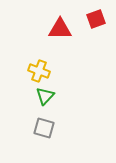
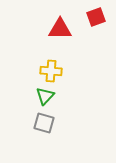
red square: moved 2 px up
yellow cross: moved 12 px right; rotated 15 degrees counterclockwise
gray square: moved 5 px up
